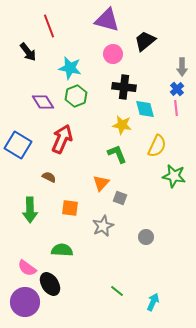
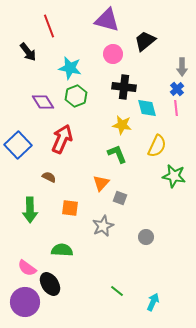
cyan diamond: moved 2 px right, 1 px up
blue square: rotated 16 degrees clockwise
